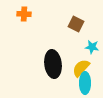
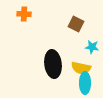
yellow semicircle: rotated 120 degrees counterclockwise
